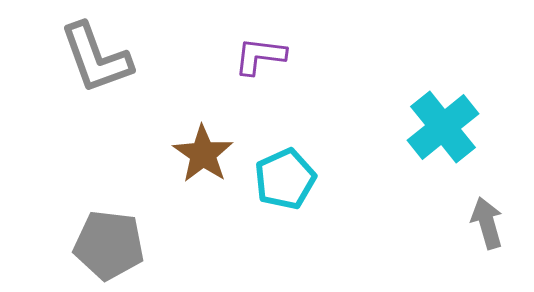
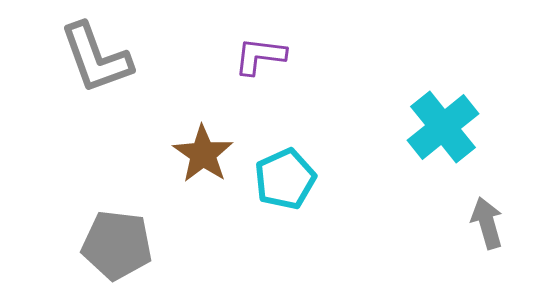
gray pentagon: moved 8 px right
